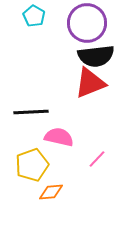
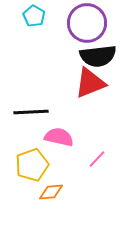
black semicircle: moved 2 px right
